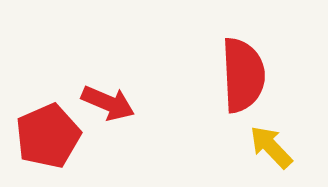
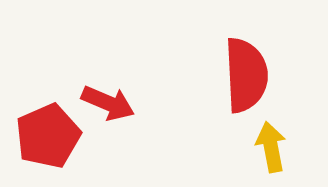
red semicircle: moved 3 px right
yellow arrow: rotated 33 degrees clockwise
